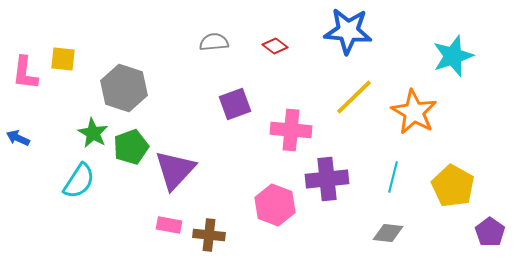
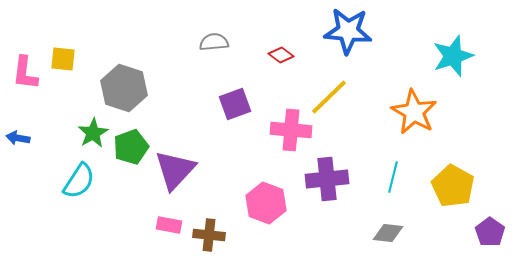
red diamond: moved 6 px right, 9 px down
yellow line: moved 25 px left
green star: rotated 12 degrees clockwise
blue arrow: rotated 15 degrees counterclockwise
pink hexagon: moved 9 px left, 2 px up
